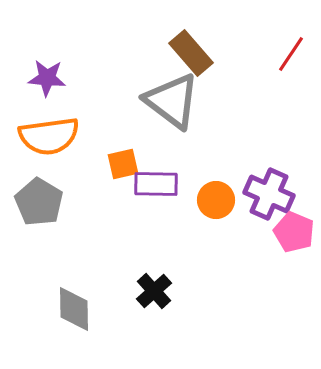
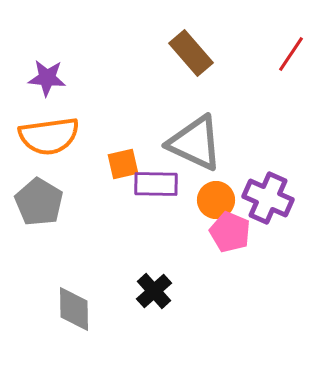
gray triangle: moved 23 px right, 42 px down; rotated 12 degrees counterclockwise
purple cross: moved 1 px left, 4 px down
pink pentagon: moved 64 px left
